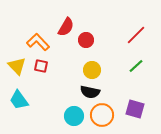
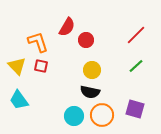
red semicircle: moved 1 px right
orange L-shape: rotated 25 degrees clockwise
